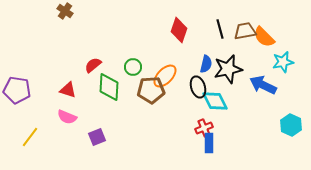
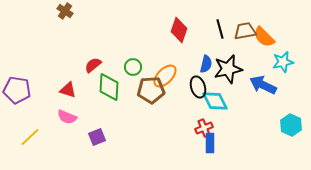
yellow line: rotated 10 degrees clockwise
blue rectangle: moved 1 px right
